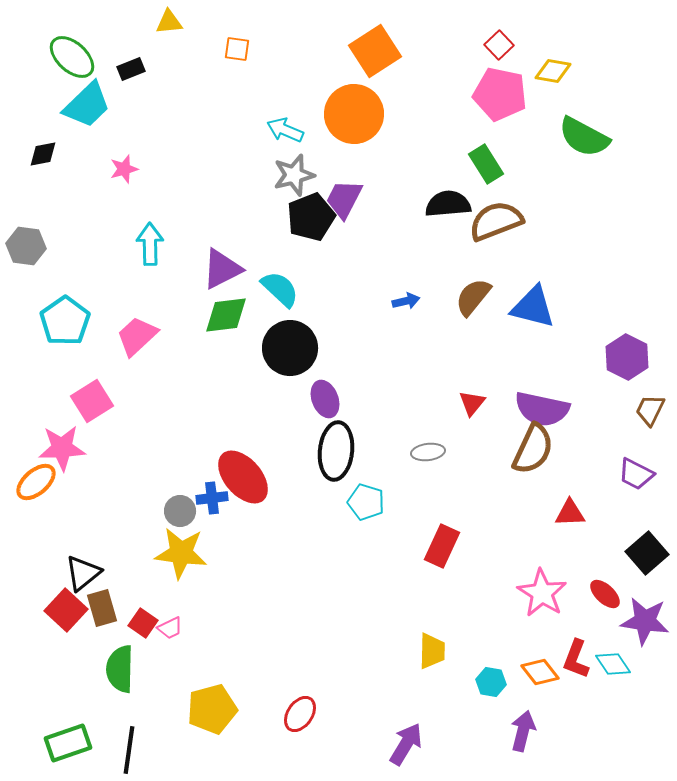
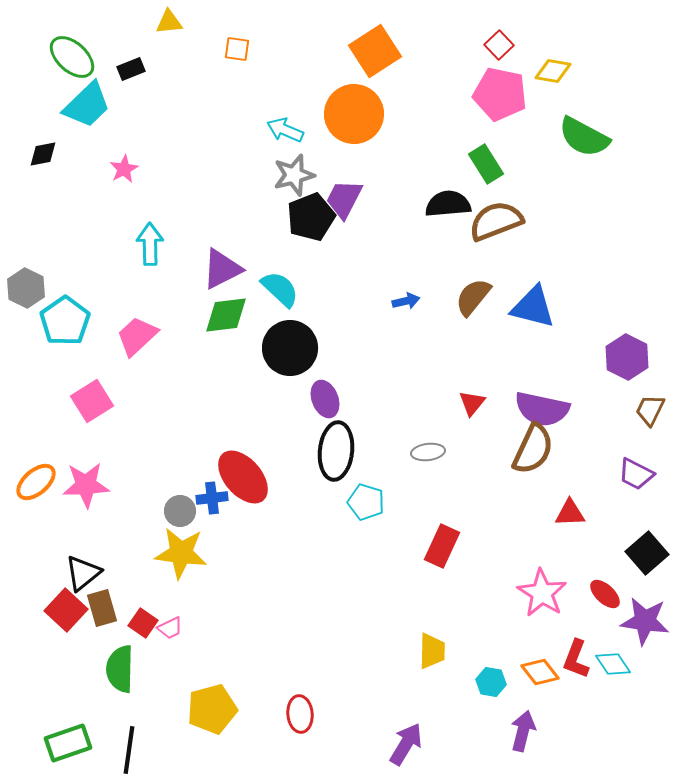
pink star at (124, 169): rotated 12 degrees counterclockwise
gray hexagon at (26, 246): moved 42 px down; rotated 18 degrees clockwise
pink star at (62, 448): moved 24 px right, 37 px down
red ellipse at (300, 714): rotated 39 degrees counterclockwise
